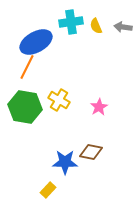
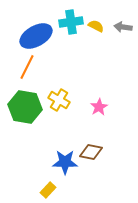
yellow semicircle: rotated 140 degrees clockwise
blue ellipse: moved 6 px up
